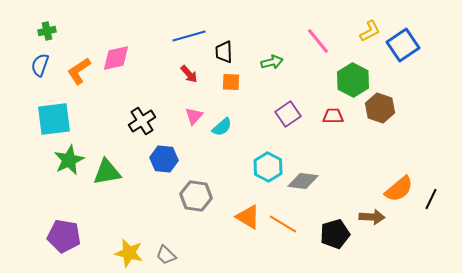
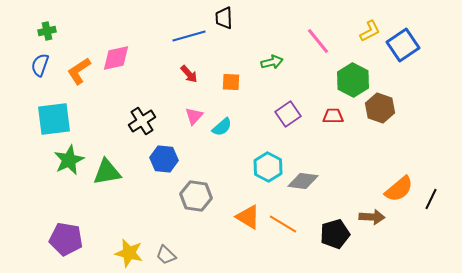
black trapezoid: moved 34 px up
purple pentagon: moved 2 px right, 3 px down
